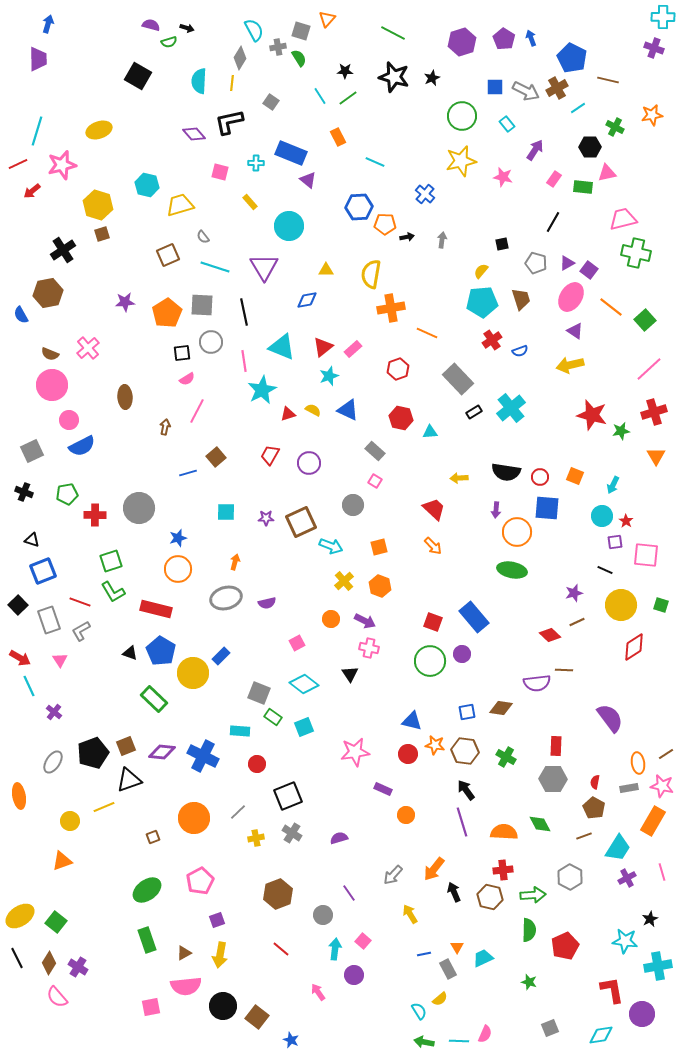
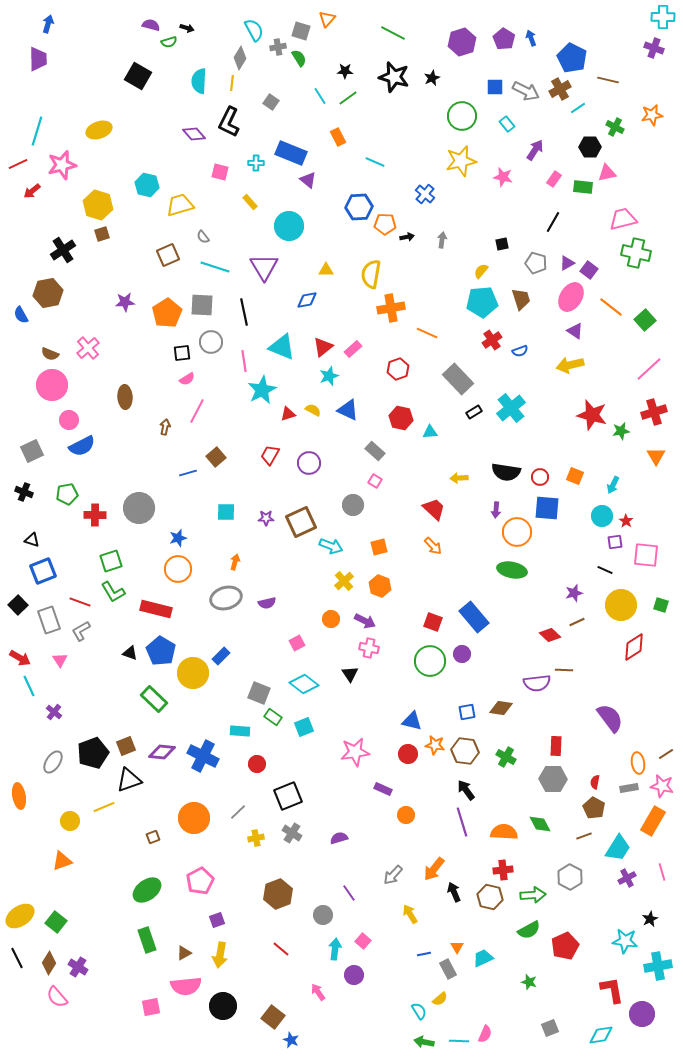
brown cross at (557, 88): moved 3 px right, 1 px down
black L-shape at (229, 122): rotated 52 degrees counterclockwise
green semicircle at (529, 930): rotated 60 degrees clockwise
brown square at (257, 1017): moved 16 px right
